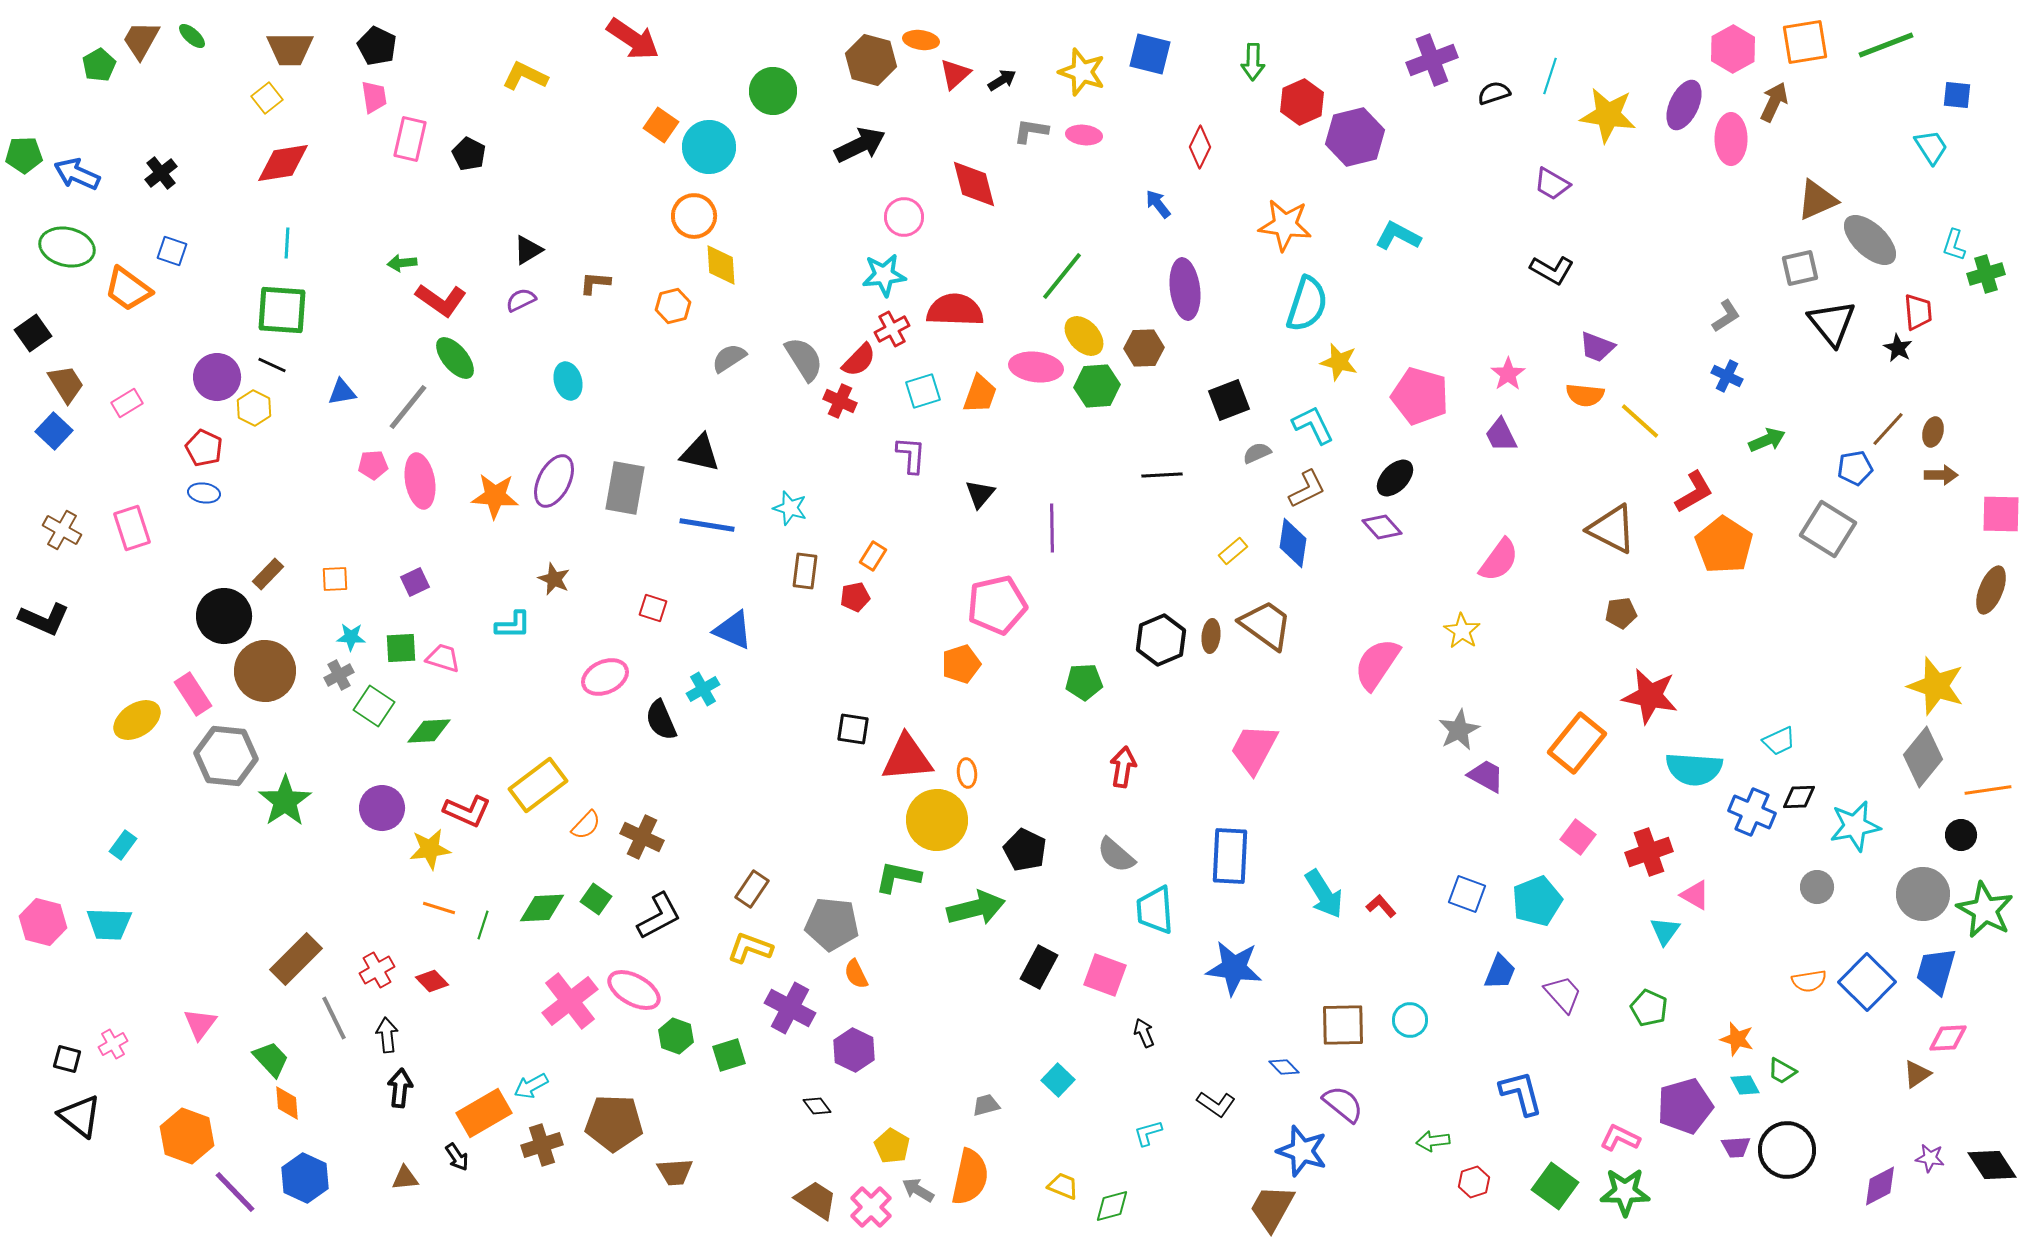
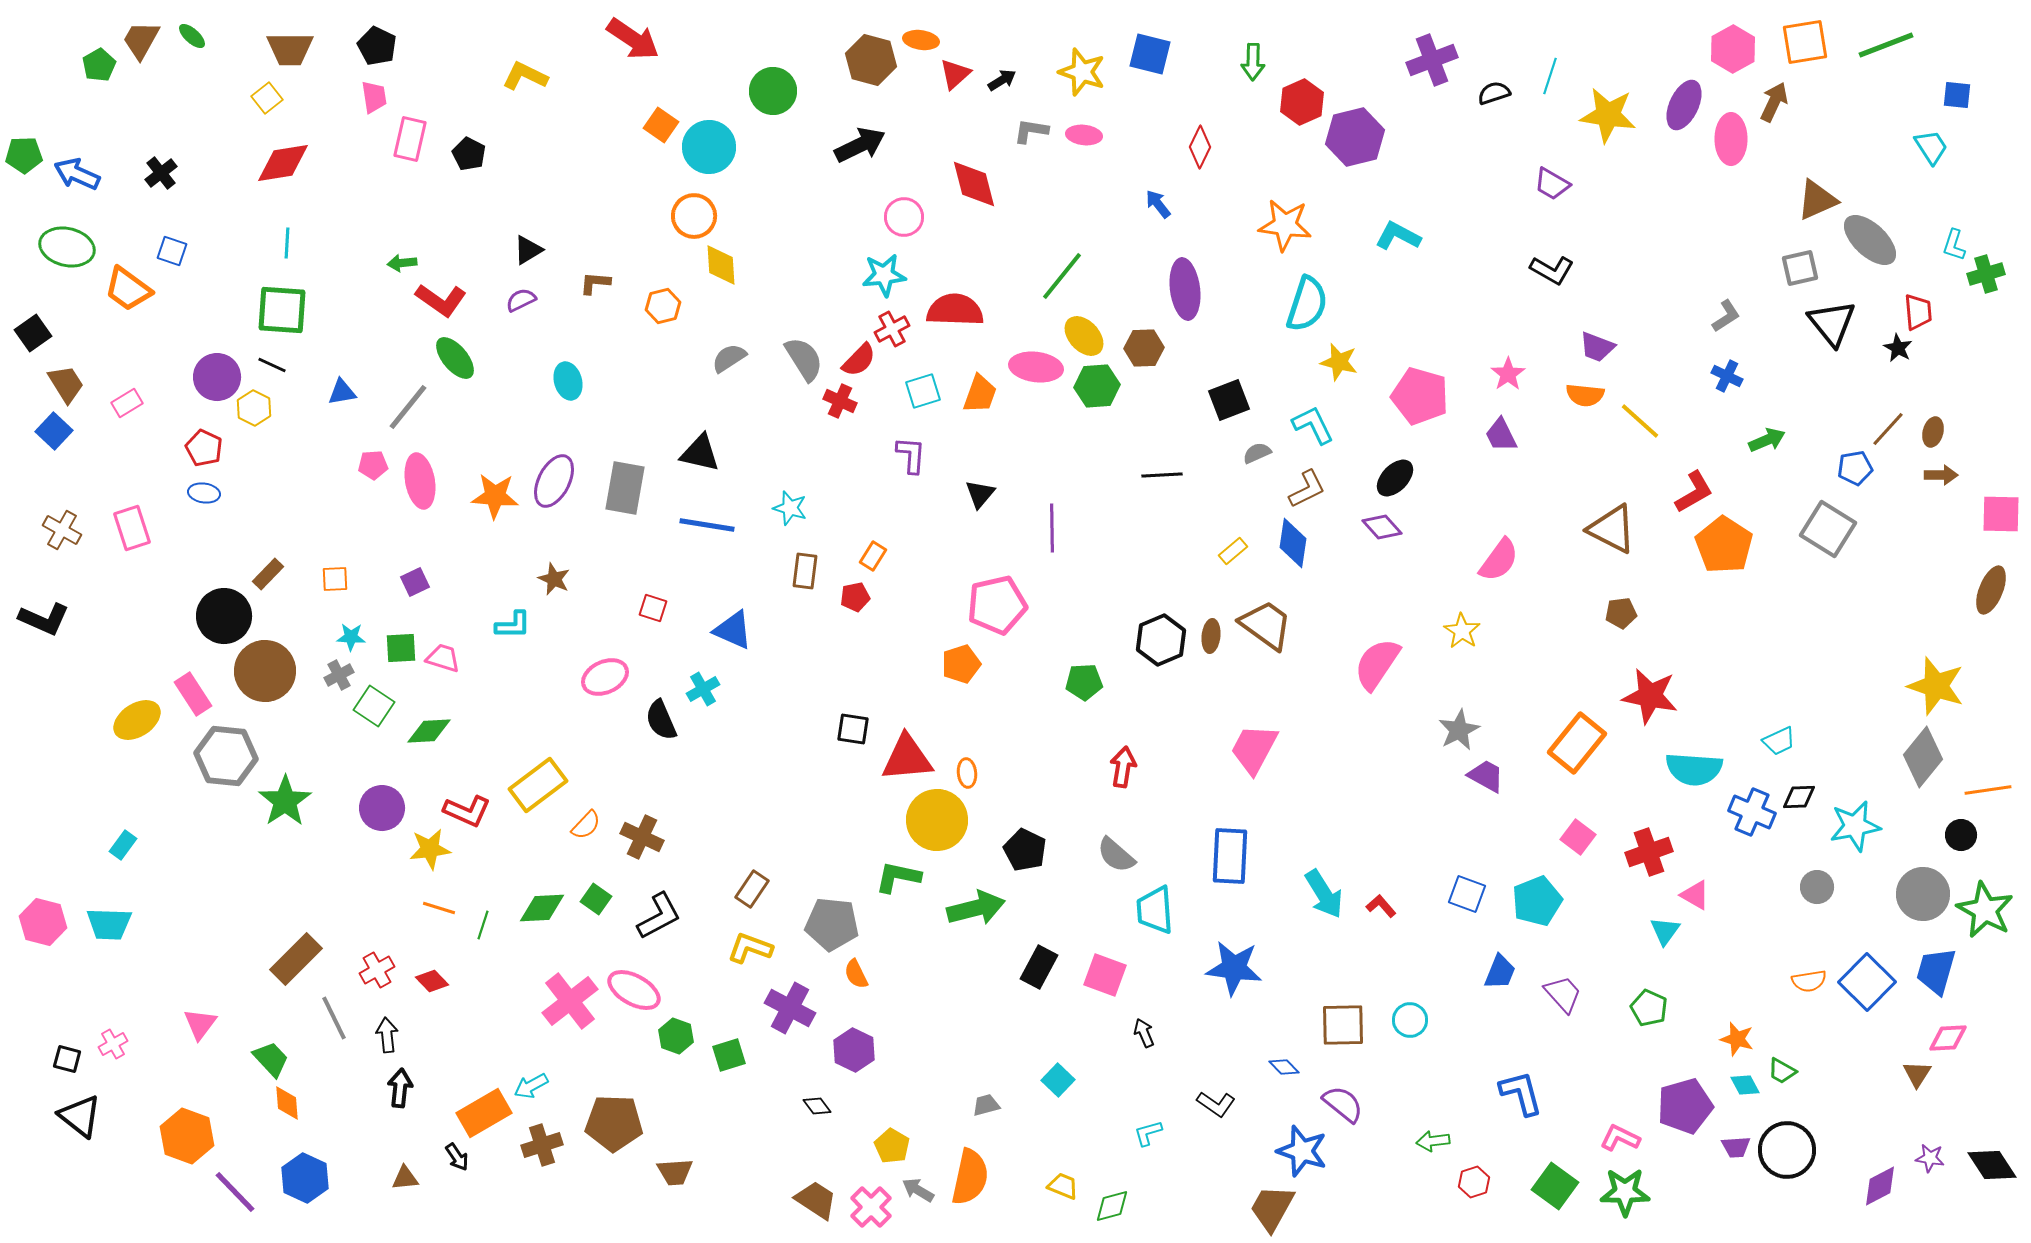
orange hexagon at (673, 306): moved 10 px left
brown triangle at (1917, 1074): rotated 24 degrees counterclockwise
